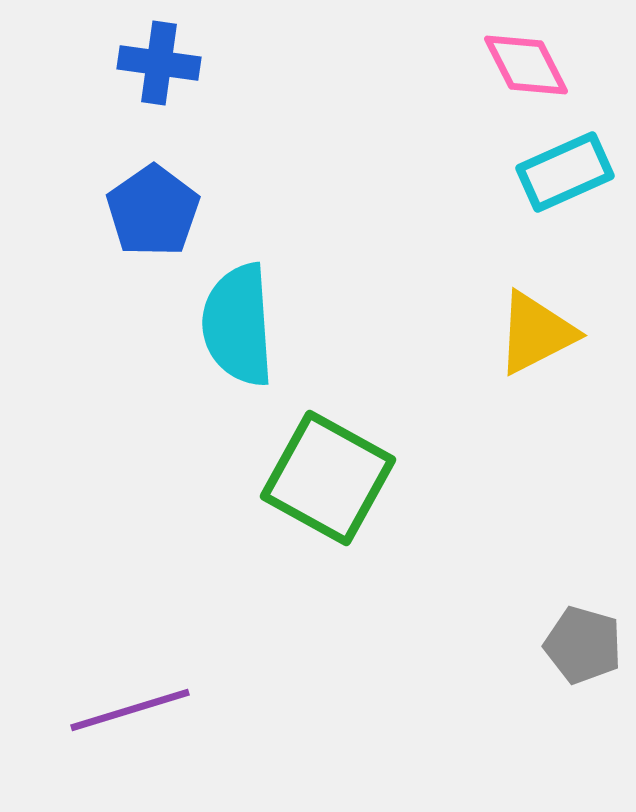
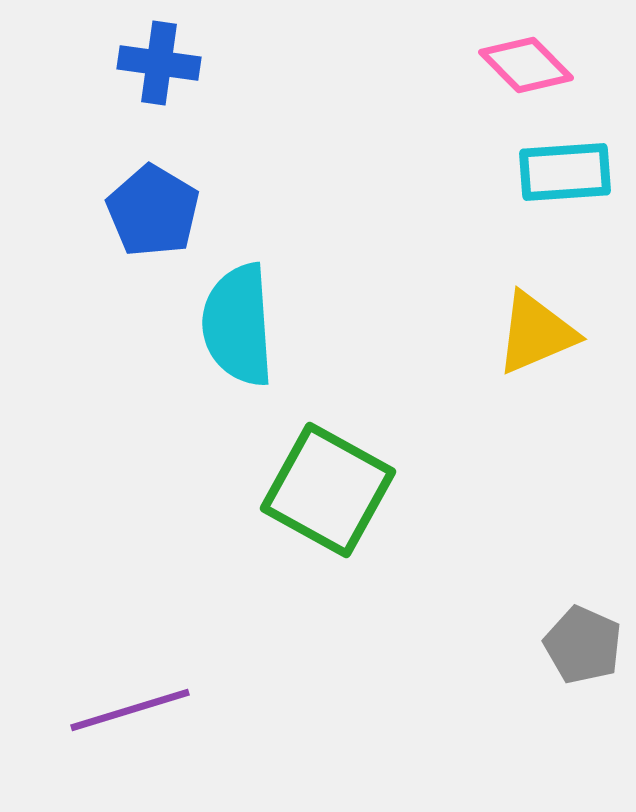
pink diamond: rotated 18 degrees counterclockwise
cyan rectangle: rotated 20 degrees clockwise
blue pentagon: rotated 6 degrees counterclockwise
yellow triangle: rotated 4 degrees clockwise
green square: moved 12 px down
gray pentagon: rotated 8 degrees clockwise
